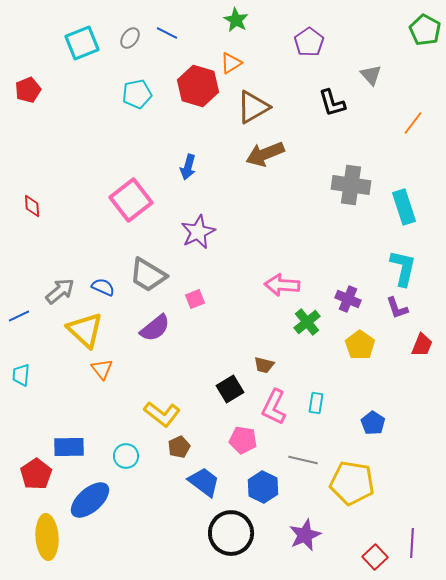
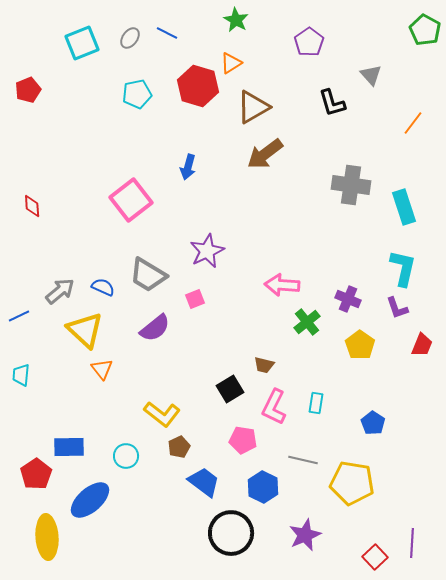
brown arrow at (265, 154): rotated 15 degrees counterclockwise
purple star at (198, 232): moved 9 px right, 19 px down
